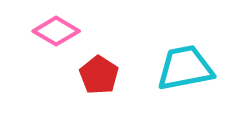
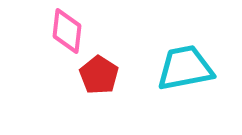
pink diamond: moved 11 px right; rotated 66 degrees clockwise
